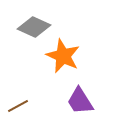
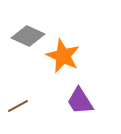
gray diamond: moved 6 px left, 9 px down
